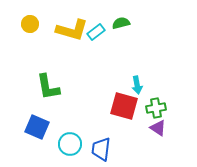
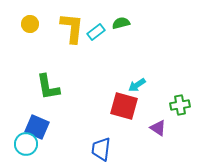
yellow L-shape: moved 2 px up; rotated 100 degrees counterclockwise
cyan arrow: rotated 66 degrees clockwise
green cross: moved 24 px right, 3 px up
cyan circle: moved 44 px left
